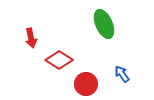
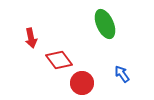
green ellipse: moved 1 px right
red diamond: rotated 20 degrees clockwise
red circle: moved 4 px left, 1 px up
